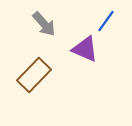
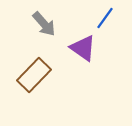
blue line: moved 1 px left, 3 px up
purple triangle: moved 2 px left, 1 px up; rotated 12 degrees clockwise
